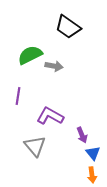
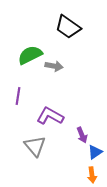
blue triangle: moved 2 px right, 1 px up; rotated 35 degrees clockwise
